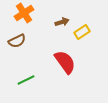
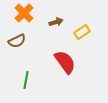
orange cross: rotated 12 degrees counterclockwise
brown arrow: moved 6 px left
green line: rotated 54 degrees counterclockwise
